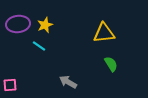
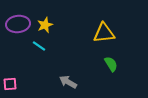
pink square: moved 1 px up
